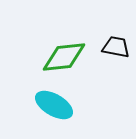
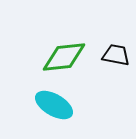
black trapezoid: moved 8 px down
